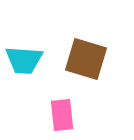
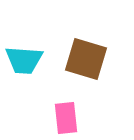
pink rectangle: moved 4 px right, 3 px down
